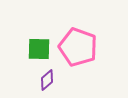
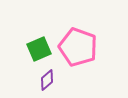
green square: rotated 25 degrees counterclockwise
